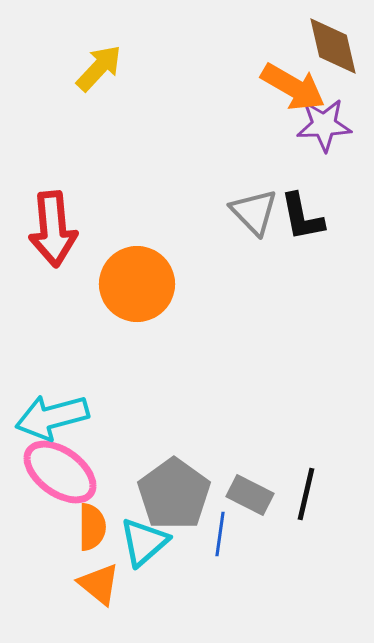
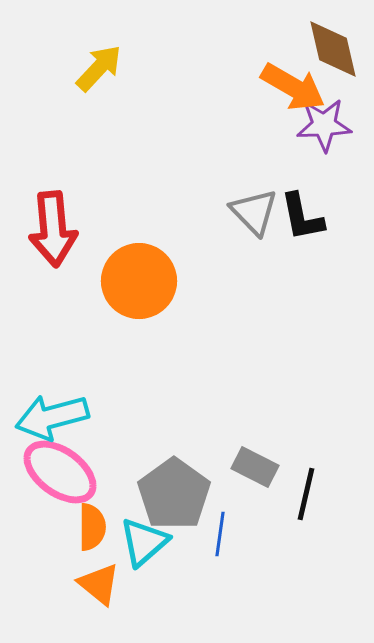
brown diamond: moved 3 px down
orange circle: moved 2 px right, 3 px up
gray rectangle: moved 5 px right, 28 px up
